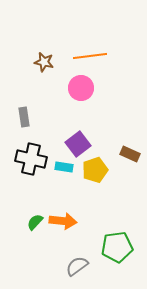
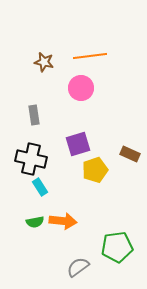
gray rectangle: moved 10 px right, 2 px up
purple square: rotated 20 degrees clockwise
cyan rectangle: moved 24 px left, 20 px down; rotated 48 degrees clockwise
green semicircle: rotated 144 degrees counterclockwise
gray semicircle: moved 1 px right, 1 px down
